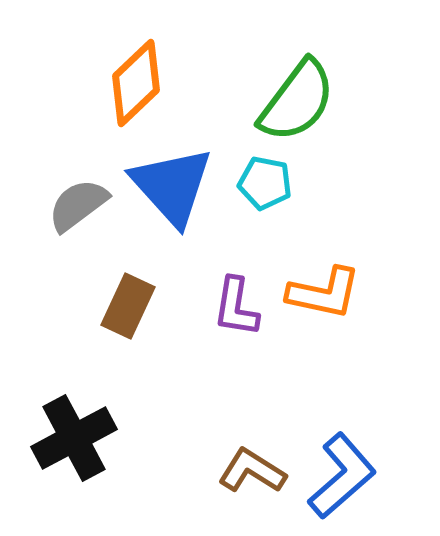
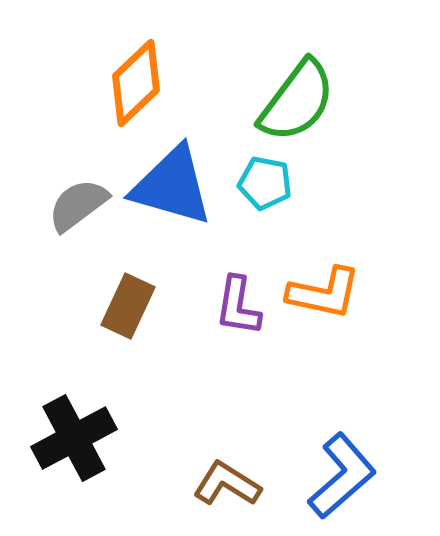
blue triangle: rotated 32 degrees counterclockwise
purple L-shape: moved 2 px right, 1 px up
brown L-shape: moved 25 px left, 13 px down
